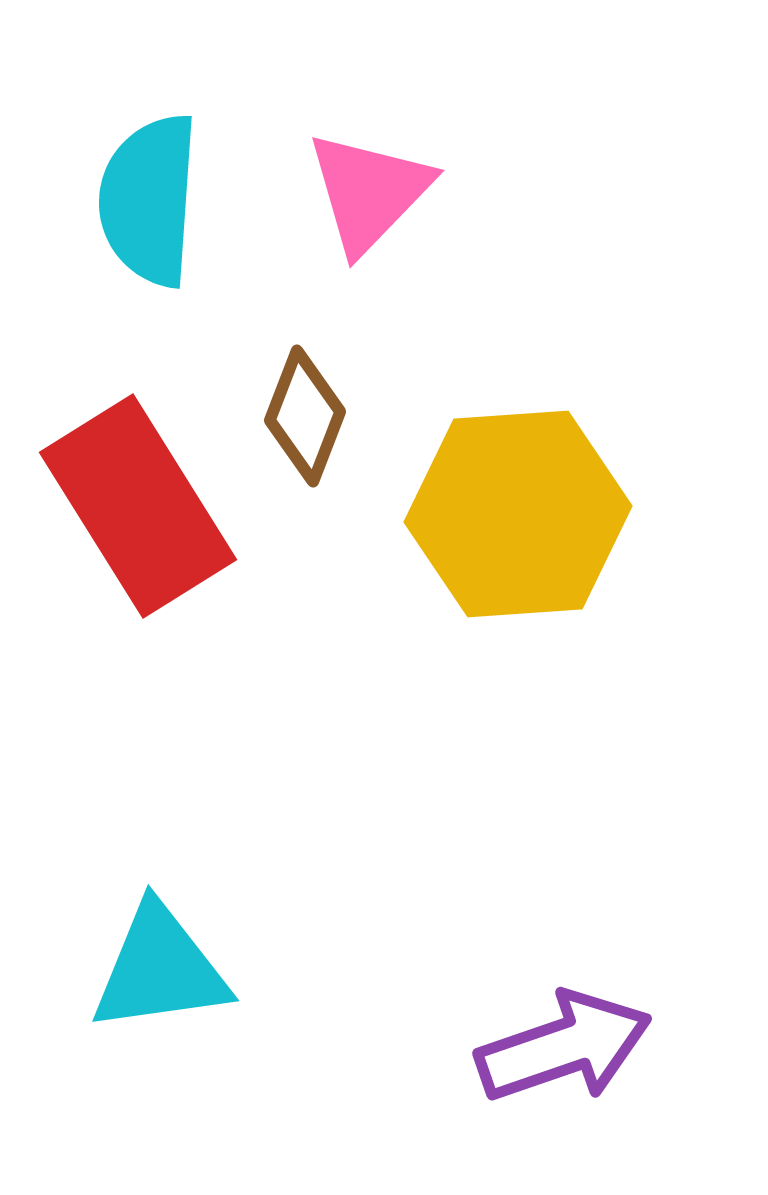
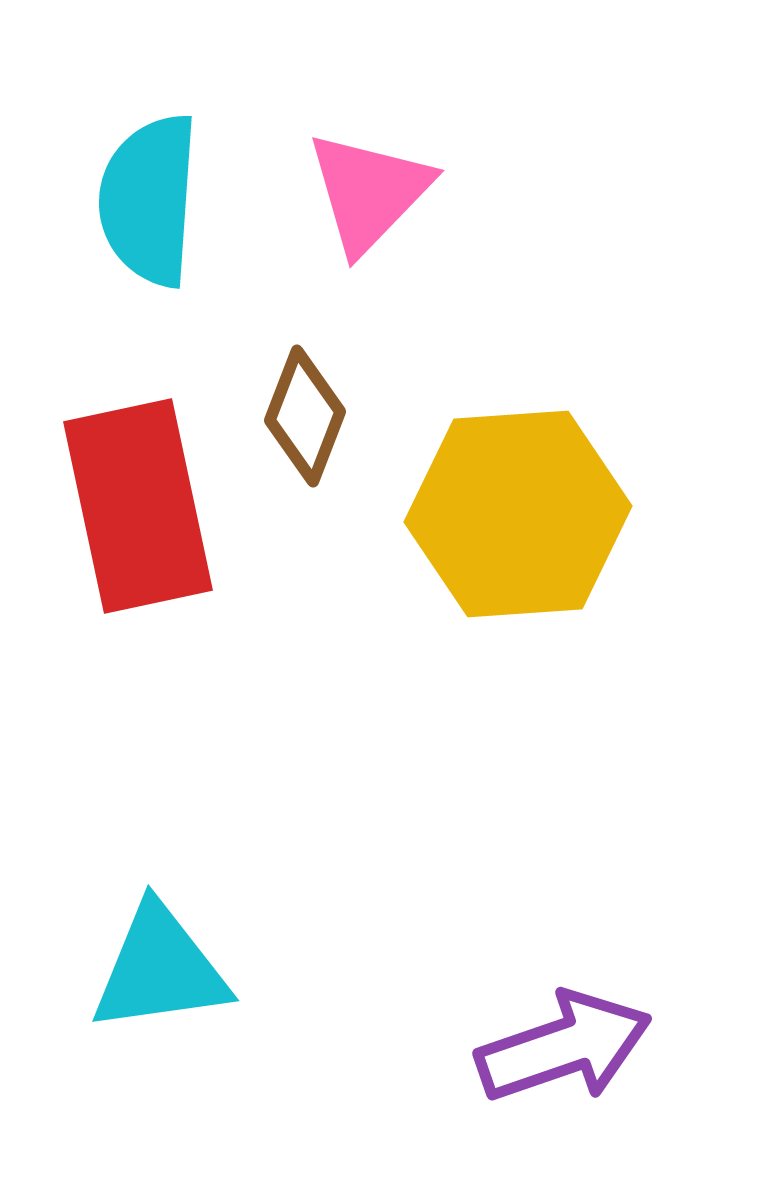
red rectangle: rotated 20 degrees clockwise
